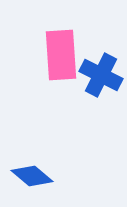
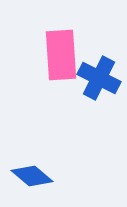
blue cross: moved 2 px left, 3 px down
